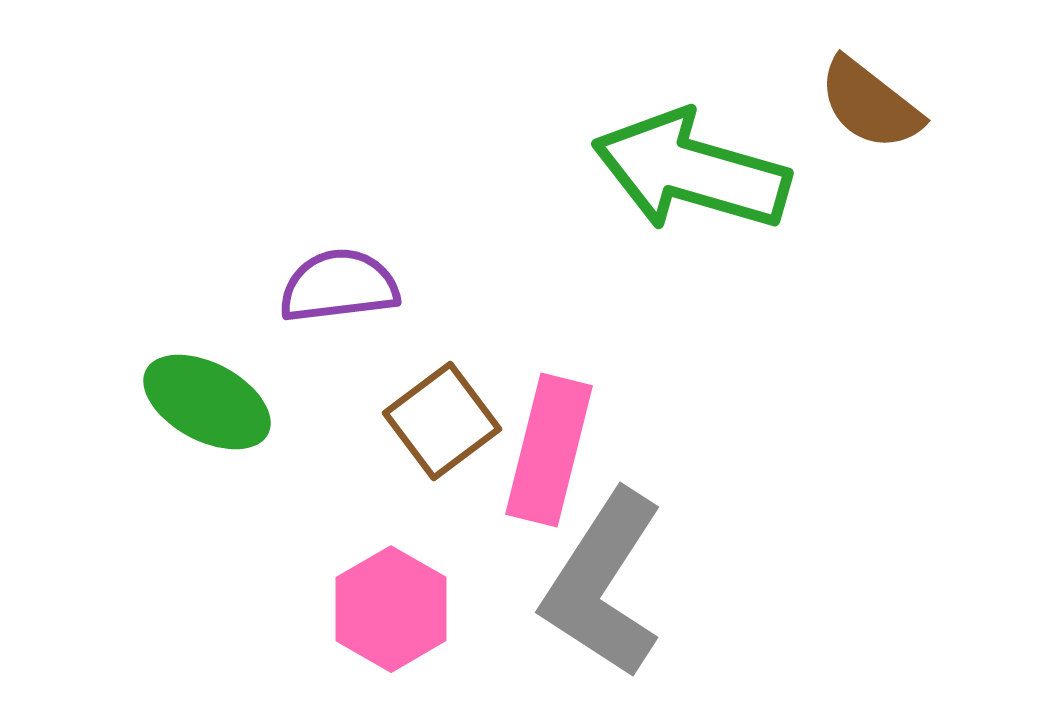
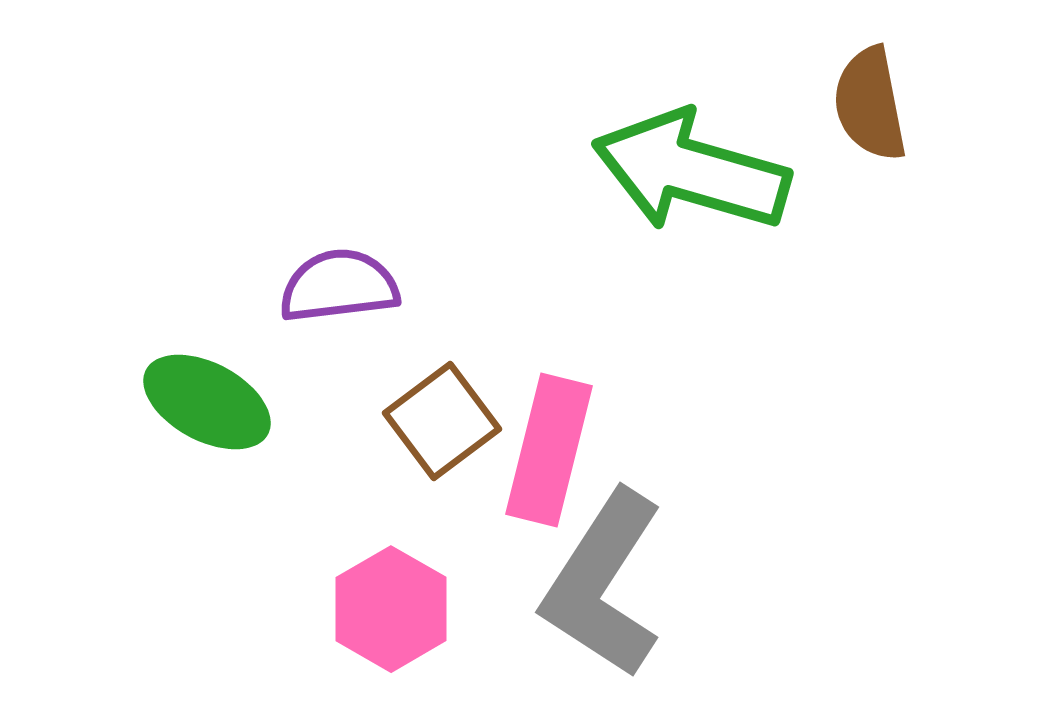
brown semicircle: rotated 41 degrees clockwise
